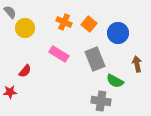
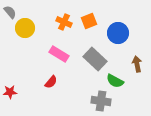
orange square: moved 3 px up; rotated 28 degrees clockwise
gray rectangle: rotated 25 degrees counterclockwise
red semicircle: moved 26 px right, 11 px down
